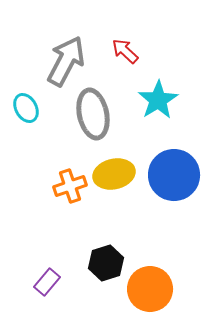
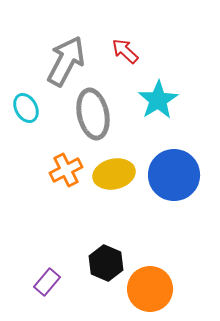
orange cross: moved 4 px left, 16 px up; rotated 8 degrees counterclockwise
black hexagon: rotated 20 degrees counterclockwise
